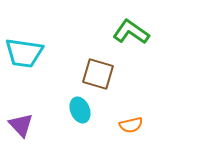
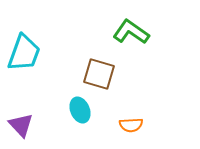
cyan trapezoid: rotated 78 degrees counterclockwise
brown square: moved 1 px right
orange semicircle: rotated 10 degrees clockwise
